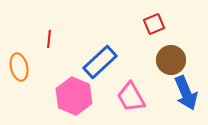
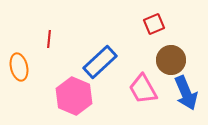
pink trapezoid: moved 12 px right, 8 px up
